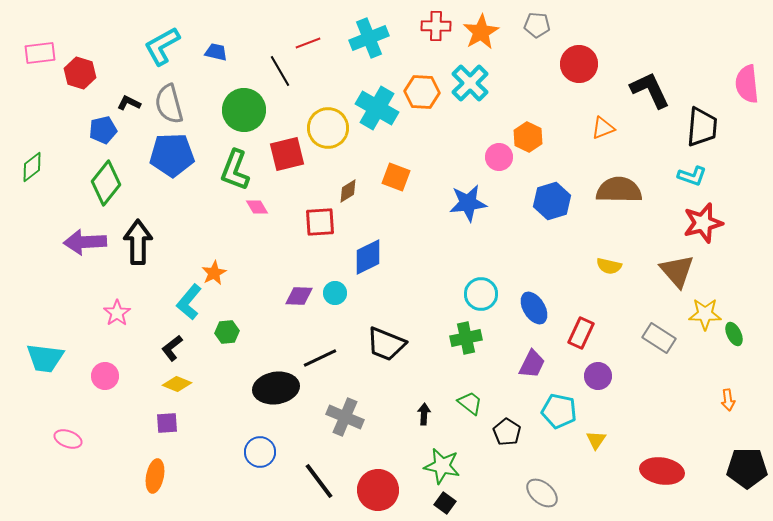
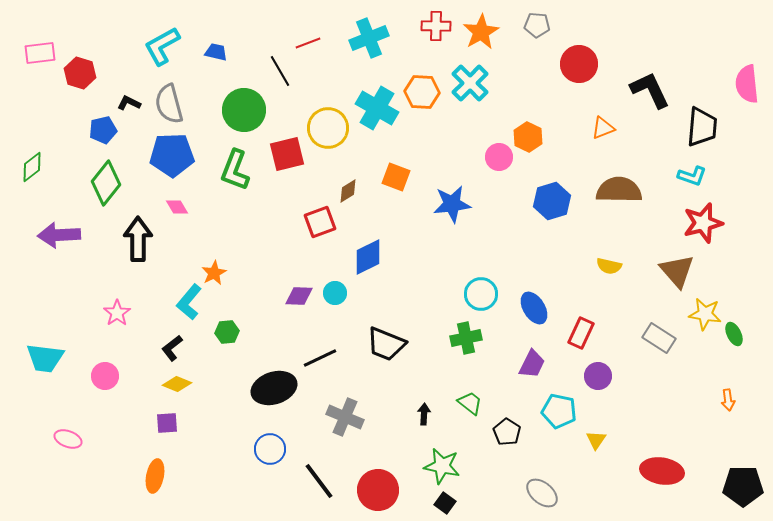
blue star at (468, 203): moved 16 px left, 1 px down
pink diamond at (257, 207): moved 80 px left
red square at (320, 222): rotated 16 degrees counterclockwise
purple arrow at (85, 242): moved 26 px left, 7 px up
black arrow at (138, 242): moved 3 px up
yellow star at (705, 314): rotated 8 degrees clockwise
black ellipse at (276, 388): moved 2 px left; rotated 9 degrees counterclockwise
blue circle at (260, 452): moved 10 px right, 3 px up
black pentagon at (747, 468): moved 4 px left, 18 px down
